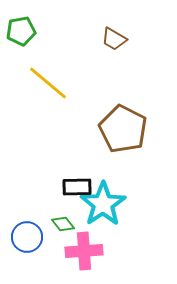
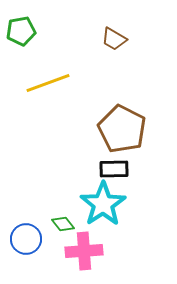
yellow line: rotated 60 degrees counterclockwise
brown pentagon: moved 1 px left
black rectangle: moved 37 px right, 18 px up
blue circle: moved 1 px left, 2 px down
